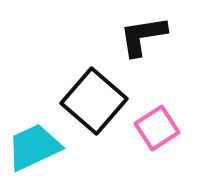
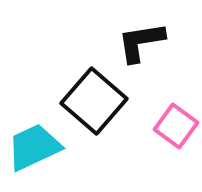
black L-shape: moved 2 px left, 6 px down
pink square: moved 19 px right, 2 px up; rotated 21 degrees counterclockwise
